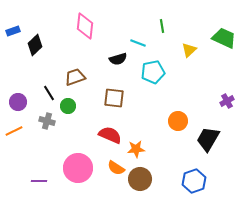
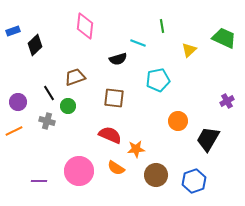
cyan pentagon: moved 5 px right, 8 px down
pink circle: moved 1 px right, 3 px down
brown circle: moved 16 px right, 4 px up
